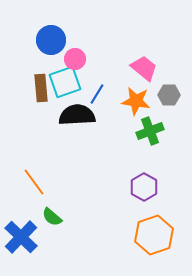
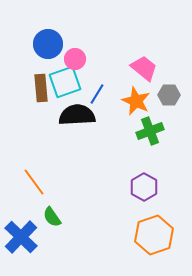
blue circle: moved 3 px left, 4 px down
orange star: rotated 16 degrees clockwise
green semicircle: rotated 15 degrees clockwise
